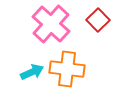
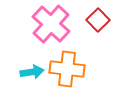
cyan arrow: rotated 15 degrees clockwise
